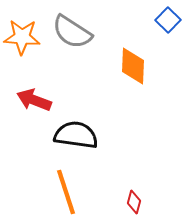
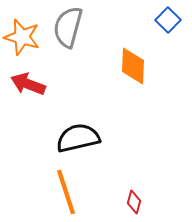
gray semicircle: moved 4 px left, 5 px up; rotated 72 degrees clockwise
orange star: rotated 12 degrees clockwise
red arrow: moved 6 px left, 16 px up
black semicircle: moved 2 px right, 3 px down; rotated 21 degrees counterclockwise
